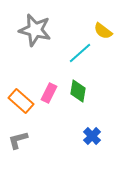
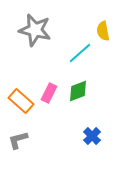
yellow semicircle: rotated 42 degrees clockwise
green diamond: rotated 60 degrees clockwise
